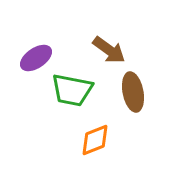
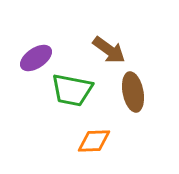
orange diamond: moved 1 px left, 1 px down; rotated 20 degrees clockwise
